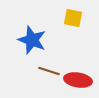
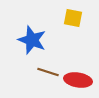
brown line: moved 1 px left, 1 px down
